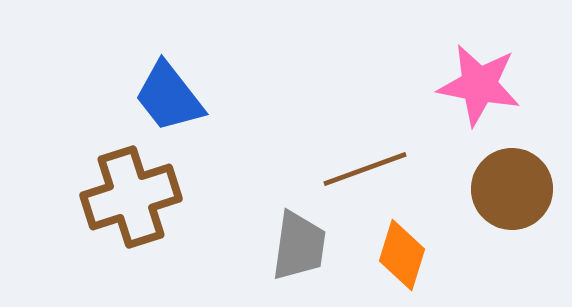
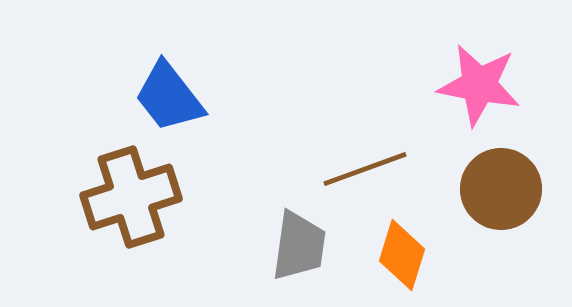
brown circle: moved 11 px left
